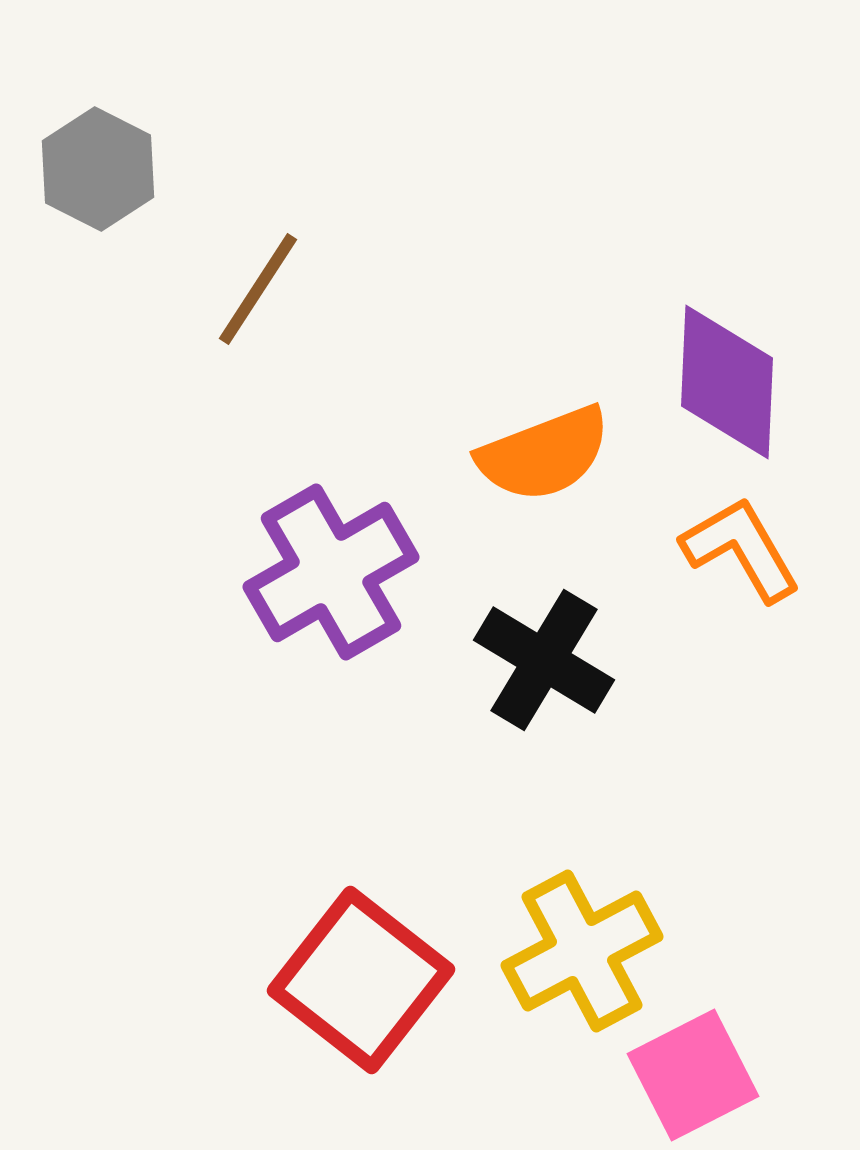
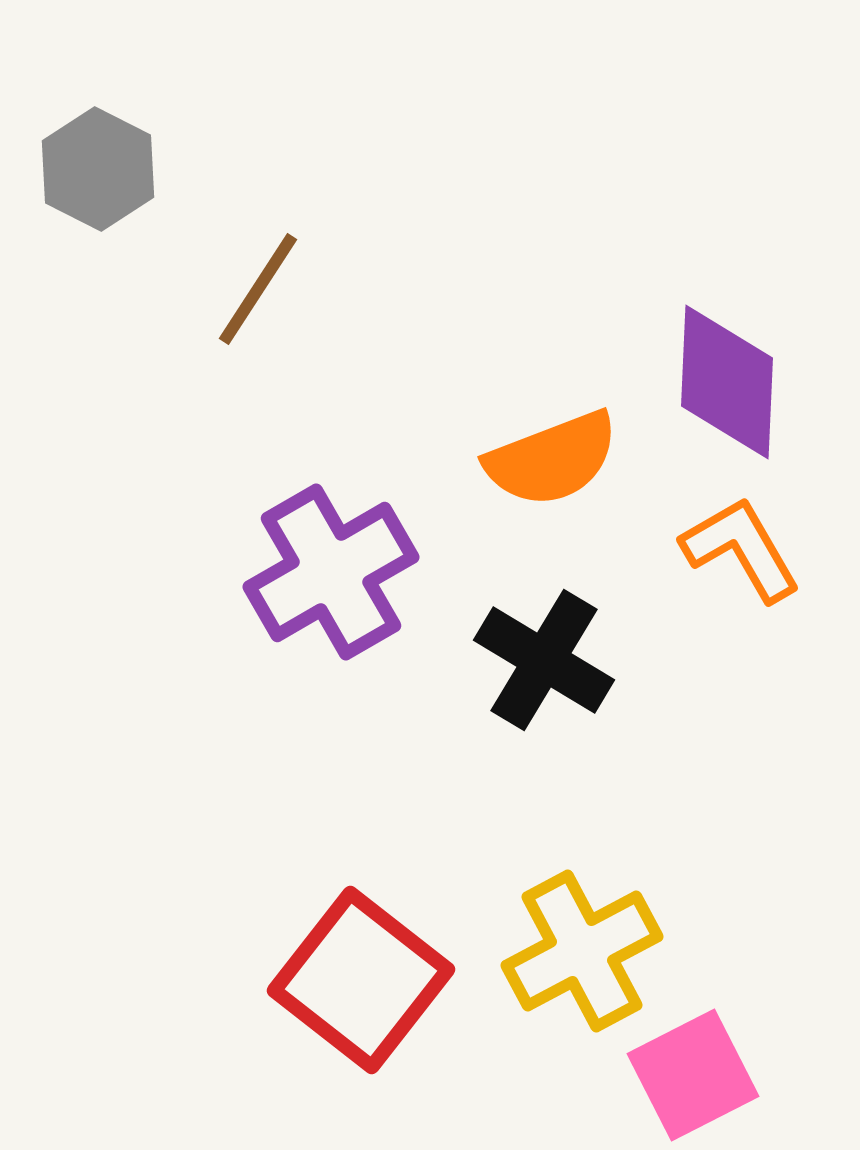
orange semicircle: moved 8 px right, 5 px down
